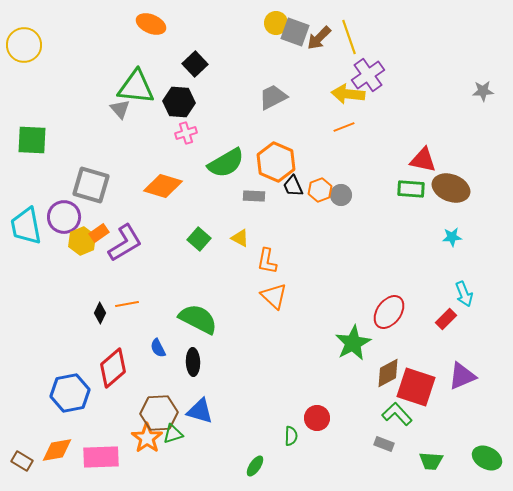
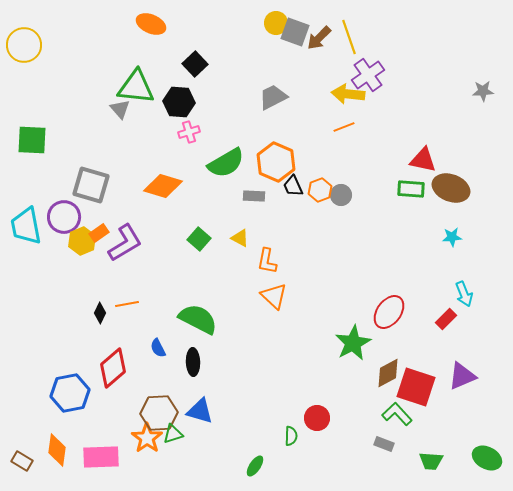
pink cross at (186, 133): moved 3 px right, 1 px up
orange diamond at (57, 450): rotated 72 degrees counterclockwise
